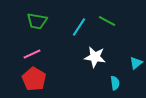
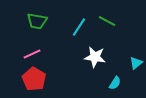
cyan semicircle: rotated 40 degrees clockwise
